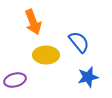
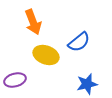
blue semicircle: rotated 90 degrees clockwise
yellow ellipse: rotated 20 degrees clockwise
blue star: moved 1 px left, 7 px down
